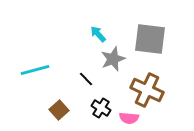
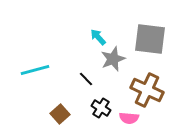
cyan arrow: moved 3 px down
brown square: moved 1 px right, 4 px down
